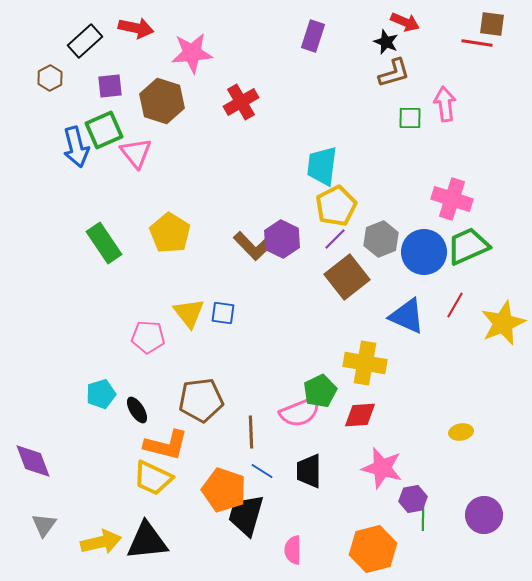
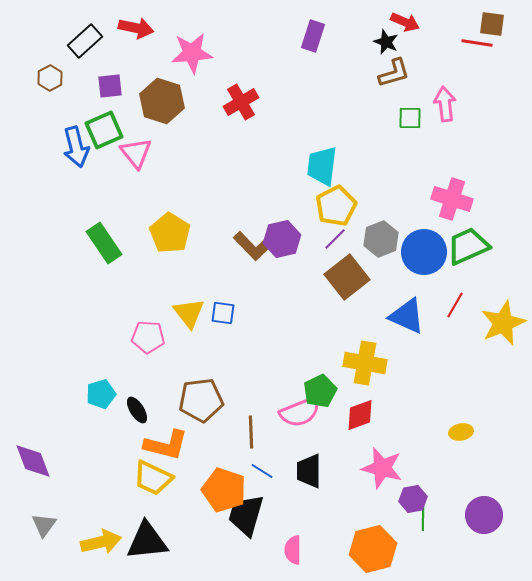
purple hexagon at (282, 239): rotated 21 degrees clockwise
red diamond at (360, 415): rotated 16 degrees counterclockwise
